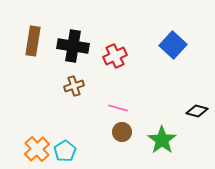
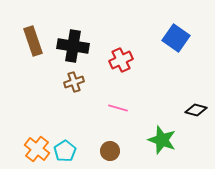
brown rectangle: rotated 28 degrees counterclockwise
blue square: moved 3 px right, 7 px up; rotated 8 degrees counterclockwise
red cross: moved 6 px right, 4 px down
brown cross: moved 4 px up
black diamond: moved 1 px left, 1 px up
brown circle: moved 12 px left, 19 px down
green star: rotated 16 degrees counterclockwise
orange cross: rotated 10 degrees counterclockwise
